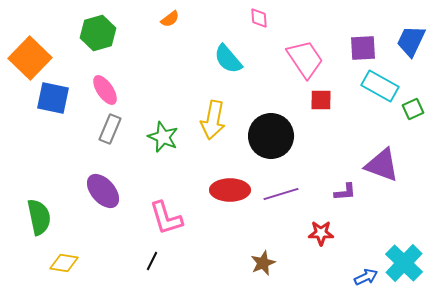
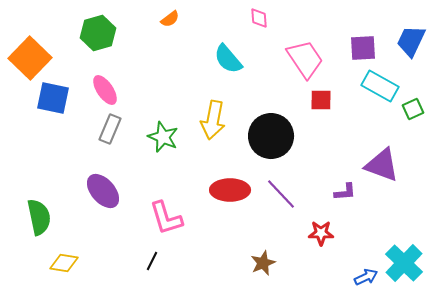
purple line: rotated 64 degrees clockwise
